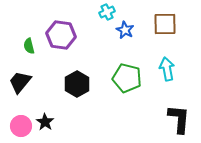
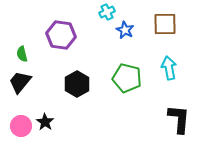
green semicircle: moved 7 px left, 8 px down
cyan arrow: moved 2 px right, 1 px up
